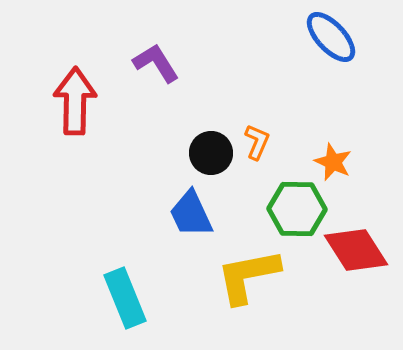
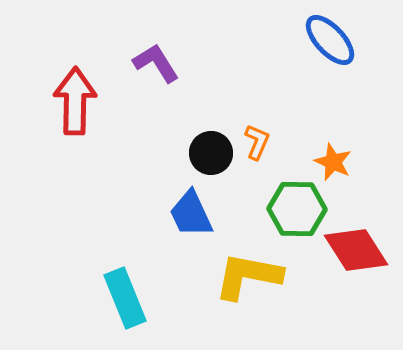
blue ellipse: moved 1 px left, 3 px down
yellow L-shape: rotated 22 degrees clockwise
